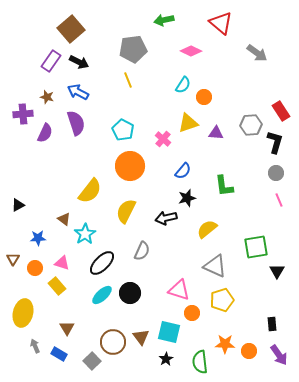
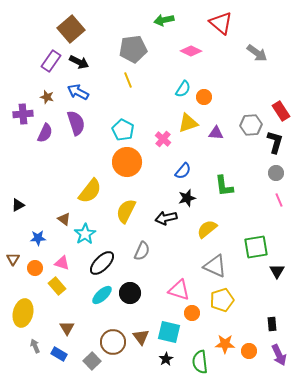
cyan semicircle at (183, 85): moved 4 px down
orange circle at (130, 166): moved 3 px left, 4 px up
purple arrow at (279, 355): rotated 10 degrees clockwise
